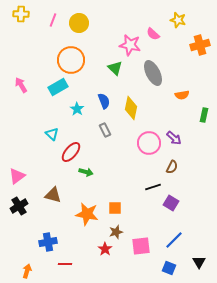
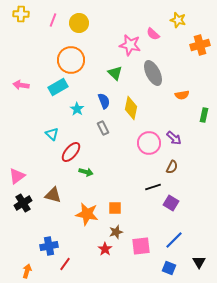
green triangle: moved 5 px down
pink arrow: rotated 49 degrees counterclockwise
gray rectangle: moved 2 px left, 2 px up
black cross: moved 4 px right, 3 px up
blue cross: moved 1 px right, 4 px down
red line: rotated 56 degrees counterclockwise
